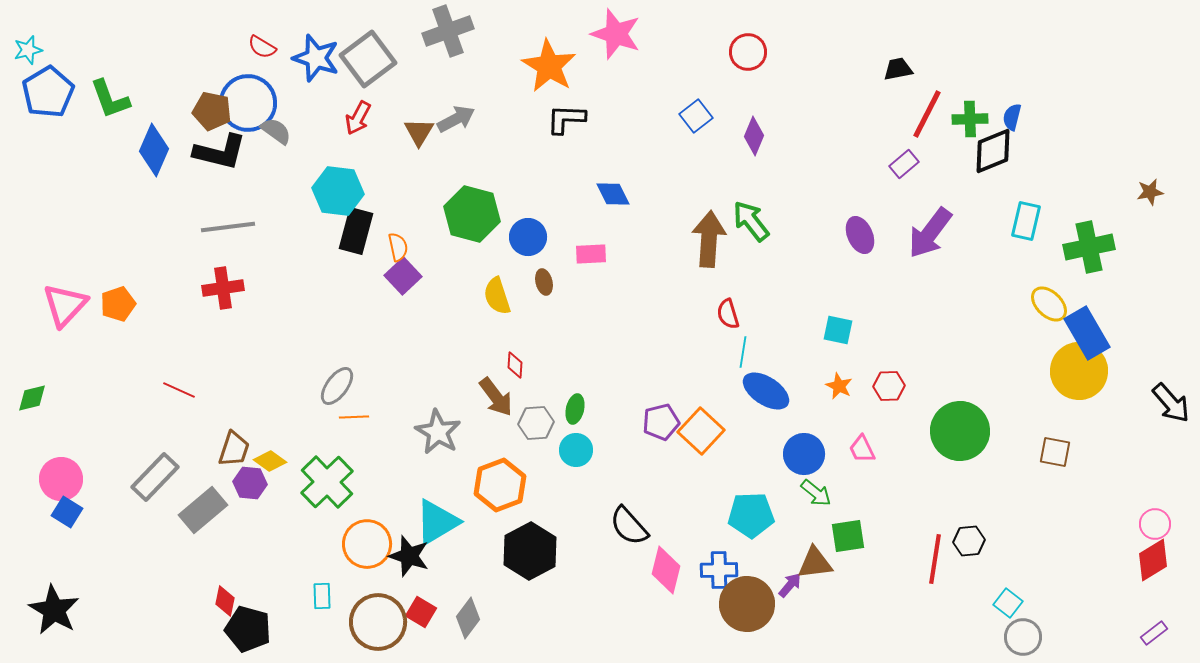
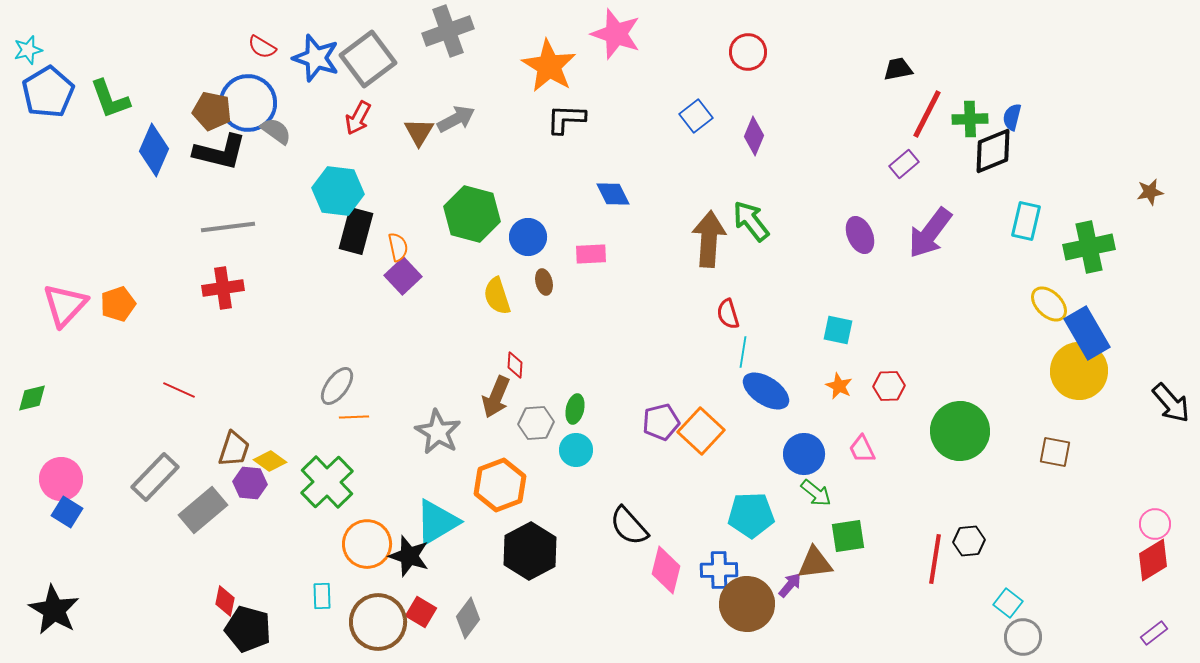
brown arrow at (496, 397): rotated 60 degrees clockwise
